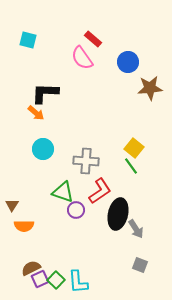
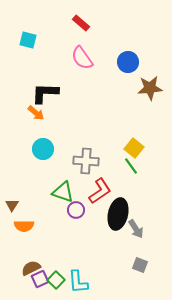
red rectangle: moved 12 px left, 16 px up
